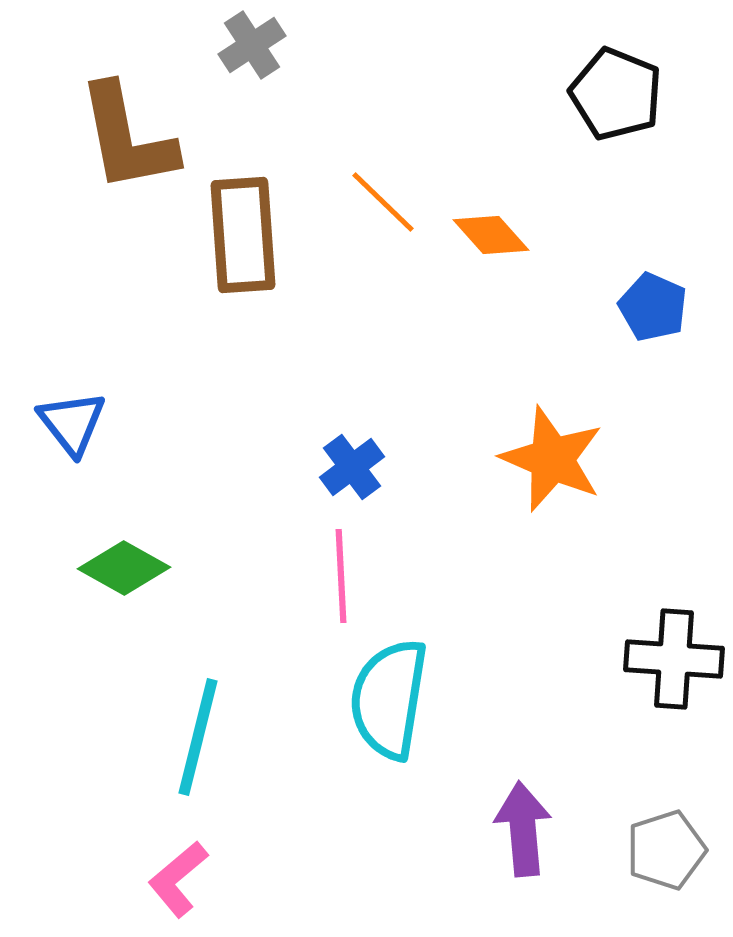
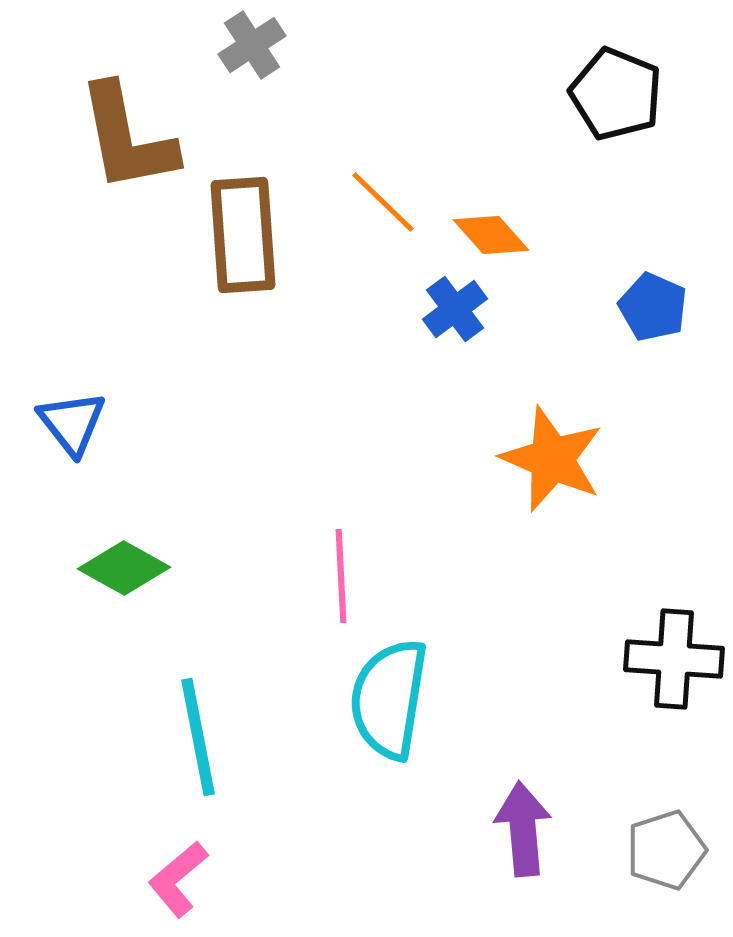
blue cross: moved 103 px right, 158 px up
cyan line: rotated 25 degrees counterclockwise
